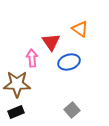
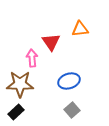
orange triangle: rotated 42 degrees counterclockwise
blue ellipse: moved 19 px down
brown star: moved 3 px right
black rectangle: rotated 21 degrees counterclockwise
